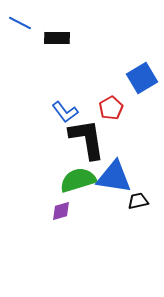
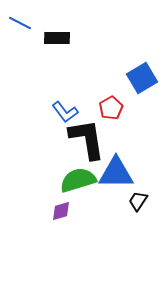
blue triangle: moved 2 px right, 4 px up; rotated 9 degrees counterclockwise
black trapezoid: rotated 45 degrees counterclockwise
